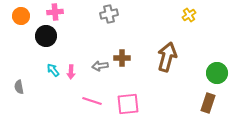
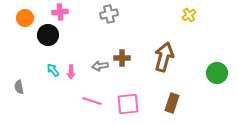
pink cross: moved 5 px right
orange circle: moved 4 px right, 2 px down
black circle: moved 2 px right, 1 px up
brown arrow: moved 3 px left
brown rectangle: moved 36 px left
